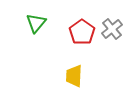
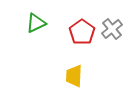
green triangle: rotated 25 degrees clockwise
